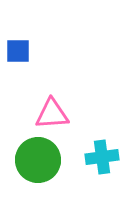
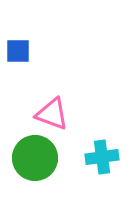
pink triangle: rotated 24 degrees clockwise
green circle: moved 3 px left, 2 px up
